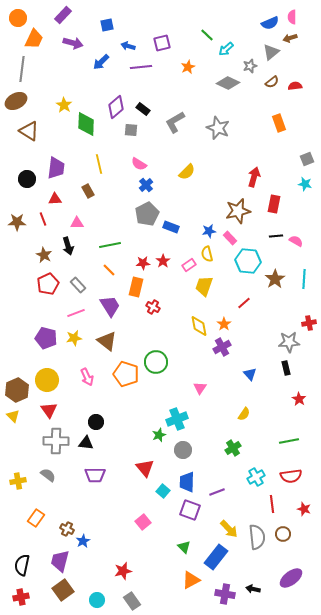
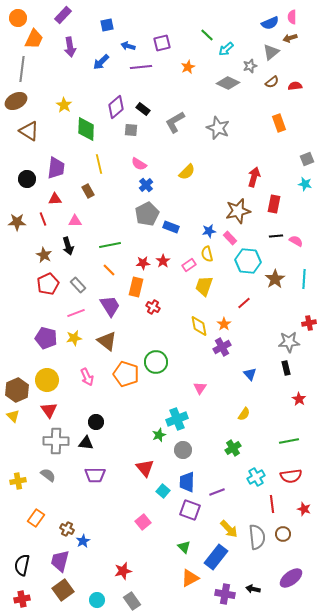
purple arrow at (73, 43): moved 3 px left, 4 px down; rotated 66 degrees clockwise
green diamond at (86, 124): moved 5 px down
pink triangle at (77, 223): moved 2 px left, 2 px up
orange triangle at (191, 580): moved 1 px left, 2 px up
red cross at (21, 597): moved 1 px right, 2 px down
